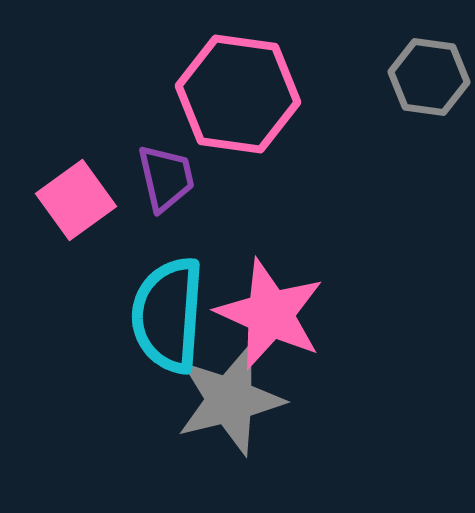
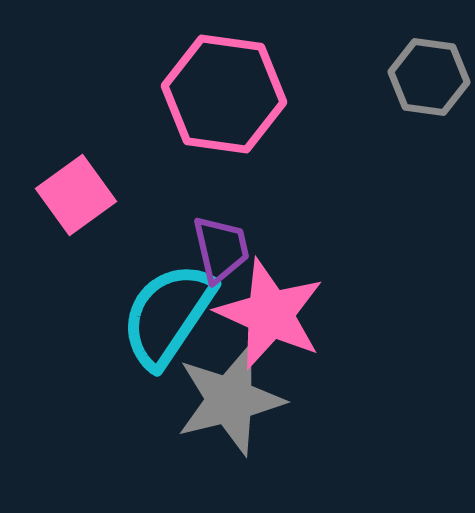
pink hexagon: moved 14 px left
purple trapezoid: moved 55 px right, 71 px down
pink square: moved 5 px up
cyan semicircle: rotated 30 degrees clockwise
